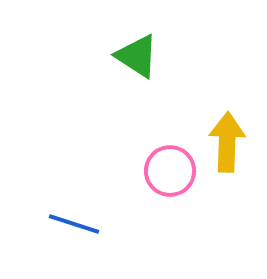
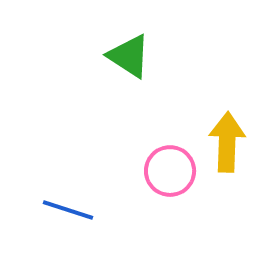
green triangle: moved 8 px left
blue line: moved 6 px left, 14 px up
